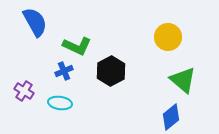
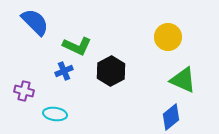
blue semicircle: rotated 16 degrees counterclockwise
green triangle: rotated 16 degrees counterclockwise
purple cross: rotated 18 degrees counterclockwise
cyan ellipse: moved 5 px left, 11 px down
